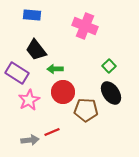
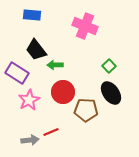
green arrow: moved 4 px up
red line: moved 1 px left
